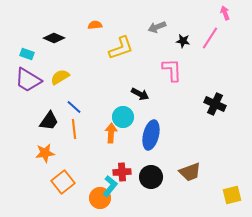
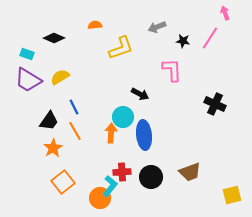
blue line: rotated 21 degrees clockwise
orange line: moved 1 px right, 2 px down; rotated 24 degrees counterclockwise
blue ellipse: moved 7 px left; rotated 20 degrees counterclockwise
orange star: moved 8 px right, 5 px up; rotated 24 degrees counterclockwise
